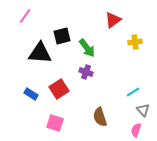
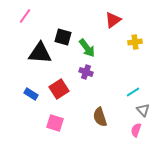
black square: moved 1 px right, 1 px down; rotated 30 degrees clockwise
